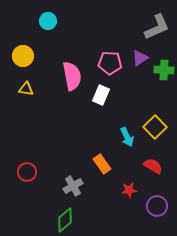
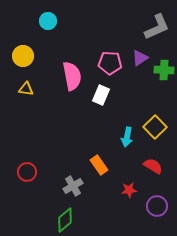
cyan arrow: rotated 36 degrees clockwise
orange rectangle: moved 3 px left, 1 px down
